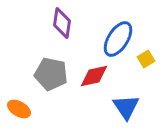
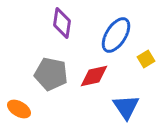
blue ellipse: moved 2 px left, 4 px up
